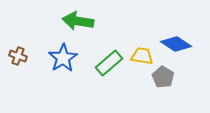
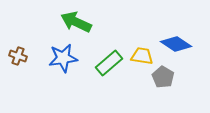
green arrow: moved 2 px left, 1 px down; rotated 16 degrees clockwise
blue star: rotated 24 degrees clockwise
